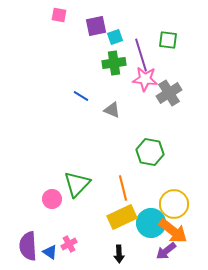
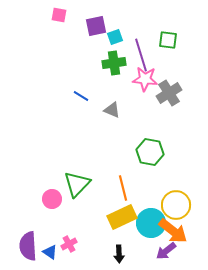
yellow circle: moved 2 px right, 1 px down
